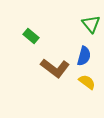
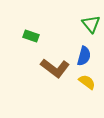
green rectangle: rotated 21 degrees counterclockwise
